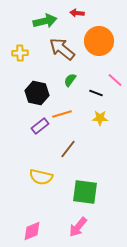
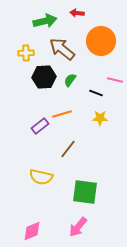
orange circle: moved 2 px right
yellow cross: moved 6 px right
pink line: rotated 28 degrees counterclockwise
black hexagon: moved 7 px right, 16 px up; rotated 15 degrees counterclockwise
